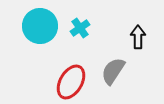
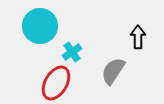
cyan cross: moved 8 px left, 24 px down
red ellipse: moved 15 px left, 1 px down
